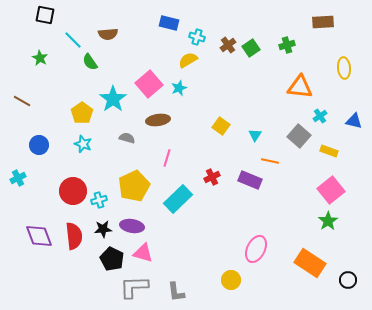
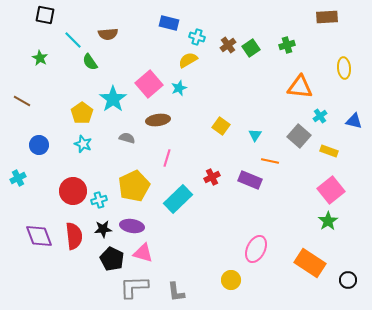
brown rectangle at (323, 22): moved 4 px right, 5 px up
